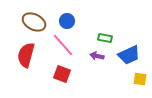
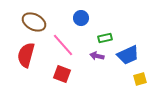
blue circle: moved 14 px right, 3 px up
green rectangle: rotated 24 degrees counterclockwise
blue trapezoid: moved 1 px left
yellow square: rotated 24 degrees counterclockwise
